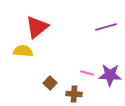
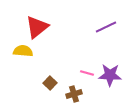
purple line: rotated 10 degrees counterclockwise
brown cross: rotated 21 degrees counterclockwise
